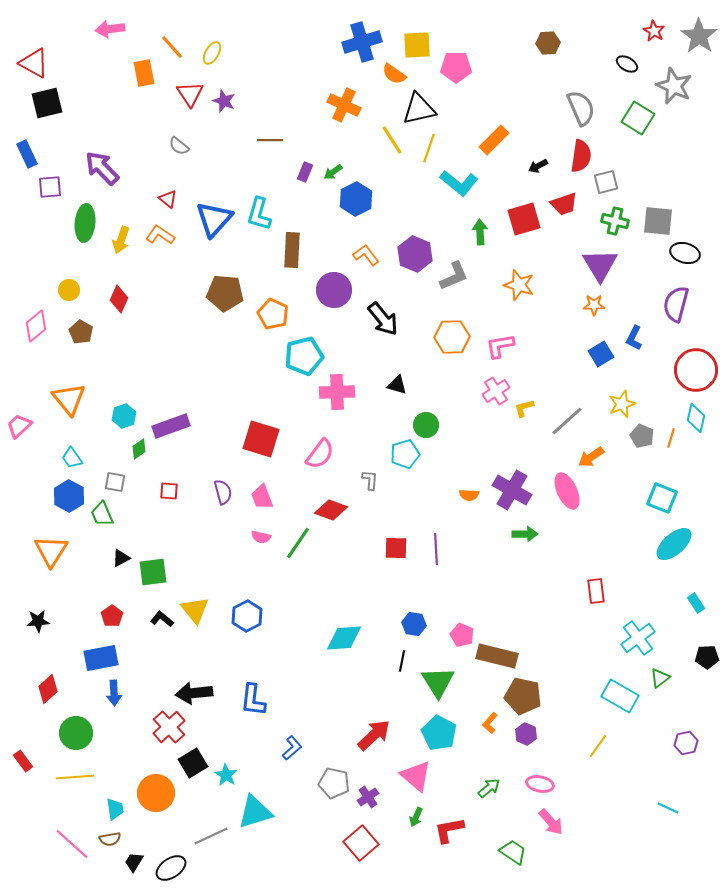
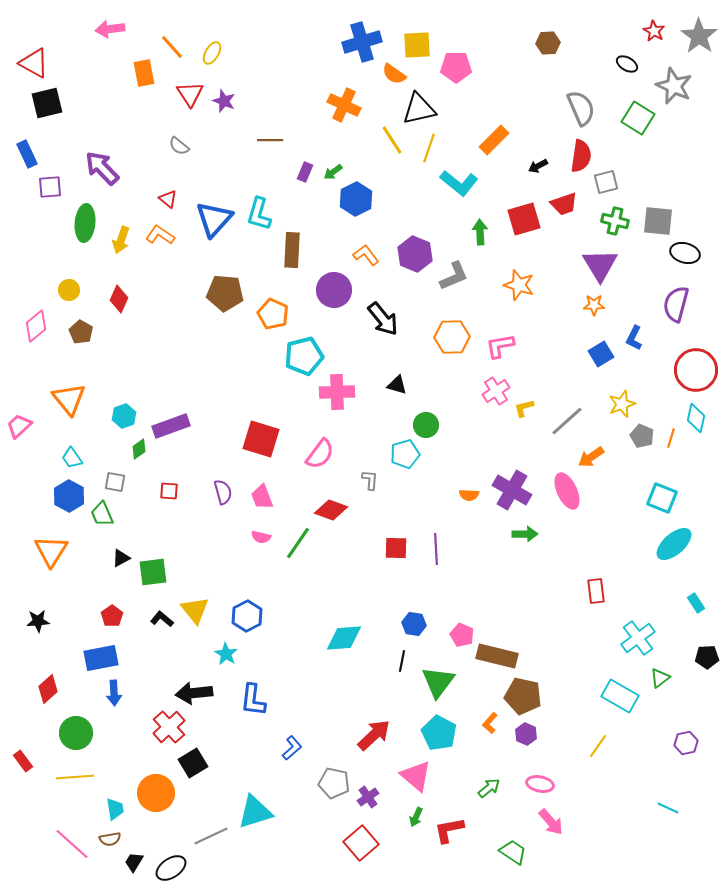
green triangle at (438, 682): rotated 9 degrees clockwise
cyan star at (226, 775): moved 121 px up
